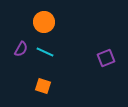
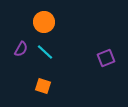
cyan line: rotated 18 degrees clockwise
